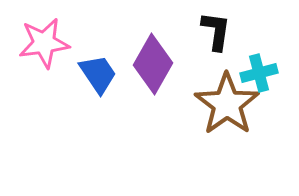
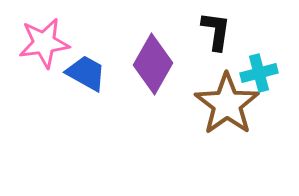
blue trapezoid: moved 12 px left, 1 px up; rotated 27 degrees counterclockwise
